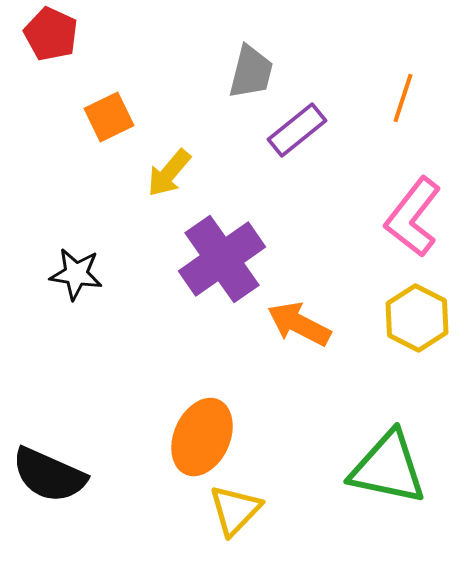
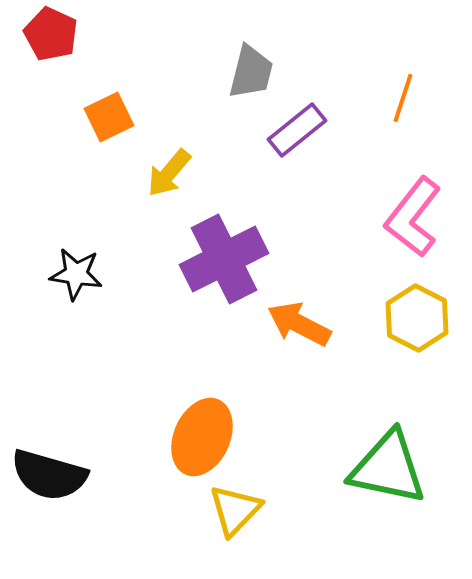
purple cross: moved 2 px right; rotated 8 degrees clockwise
black semicircle: rotated 8 degrees counterclockwise
